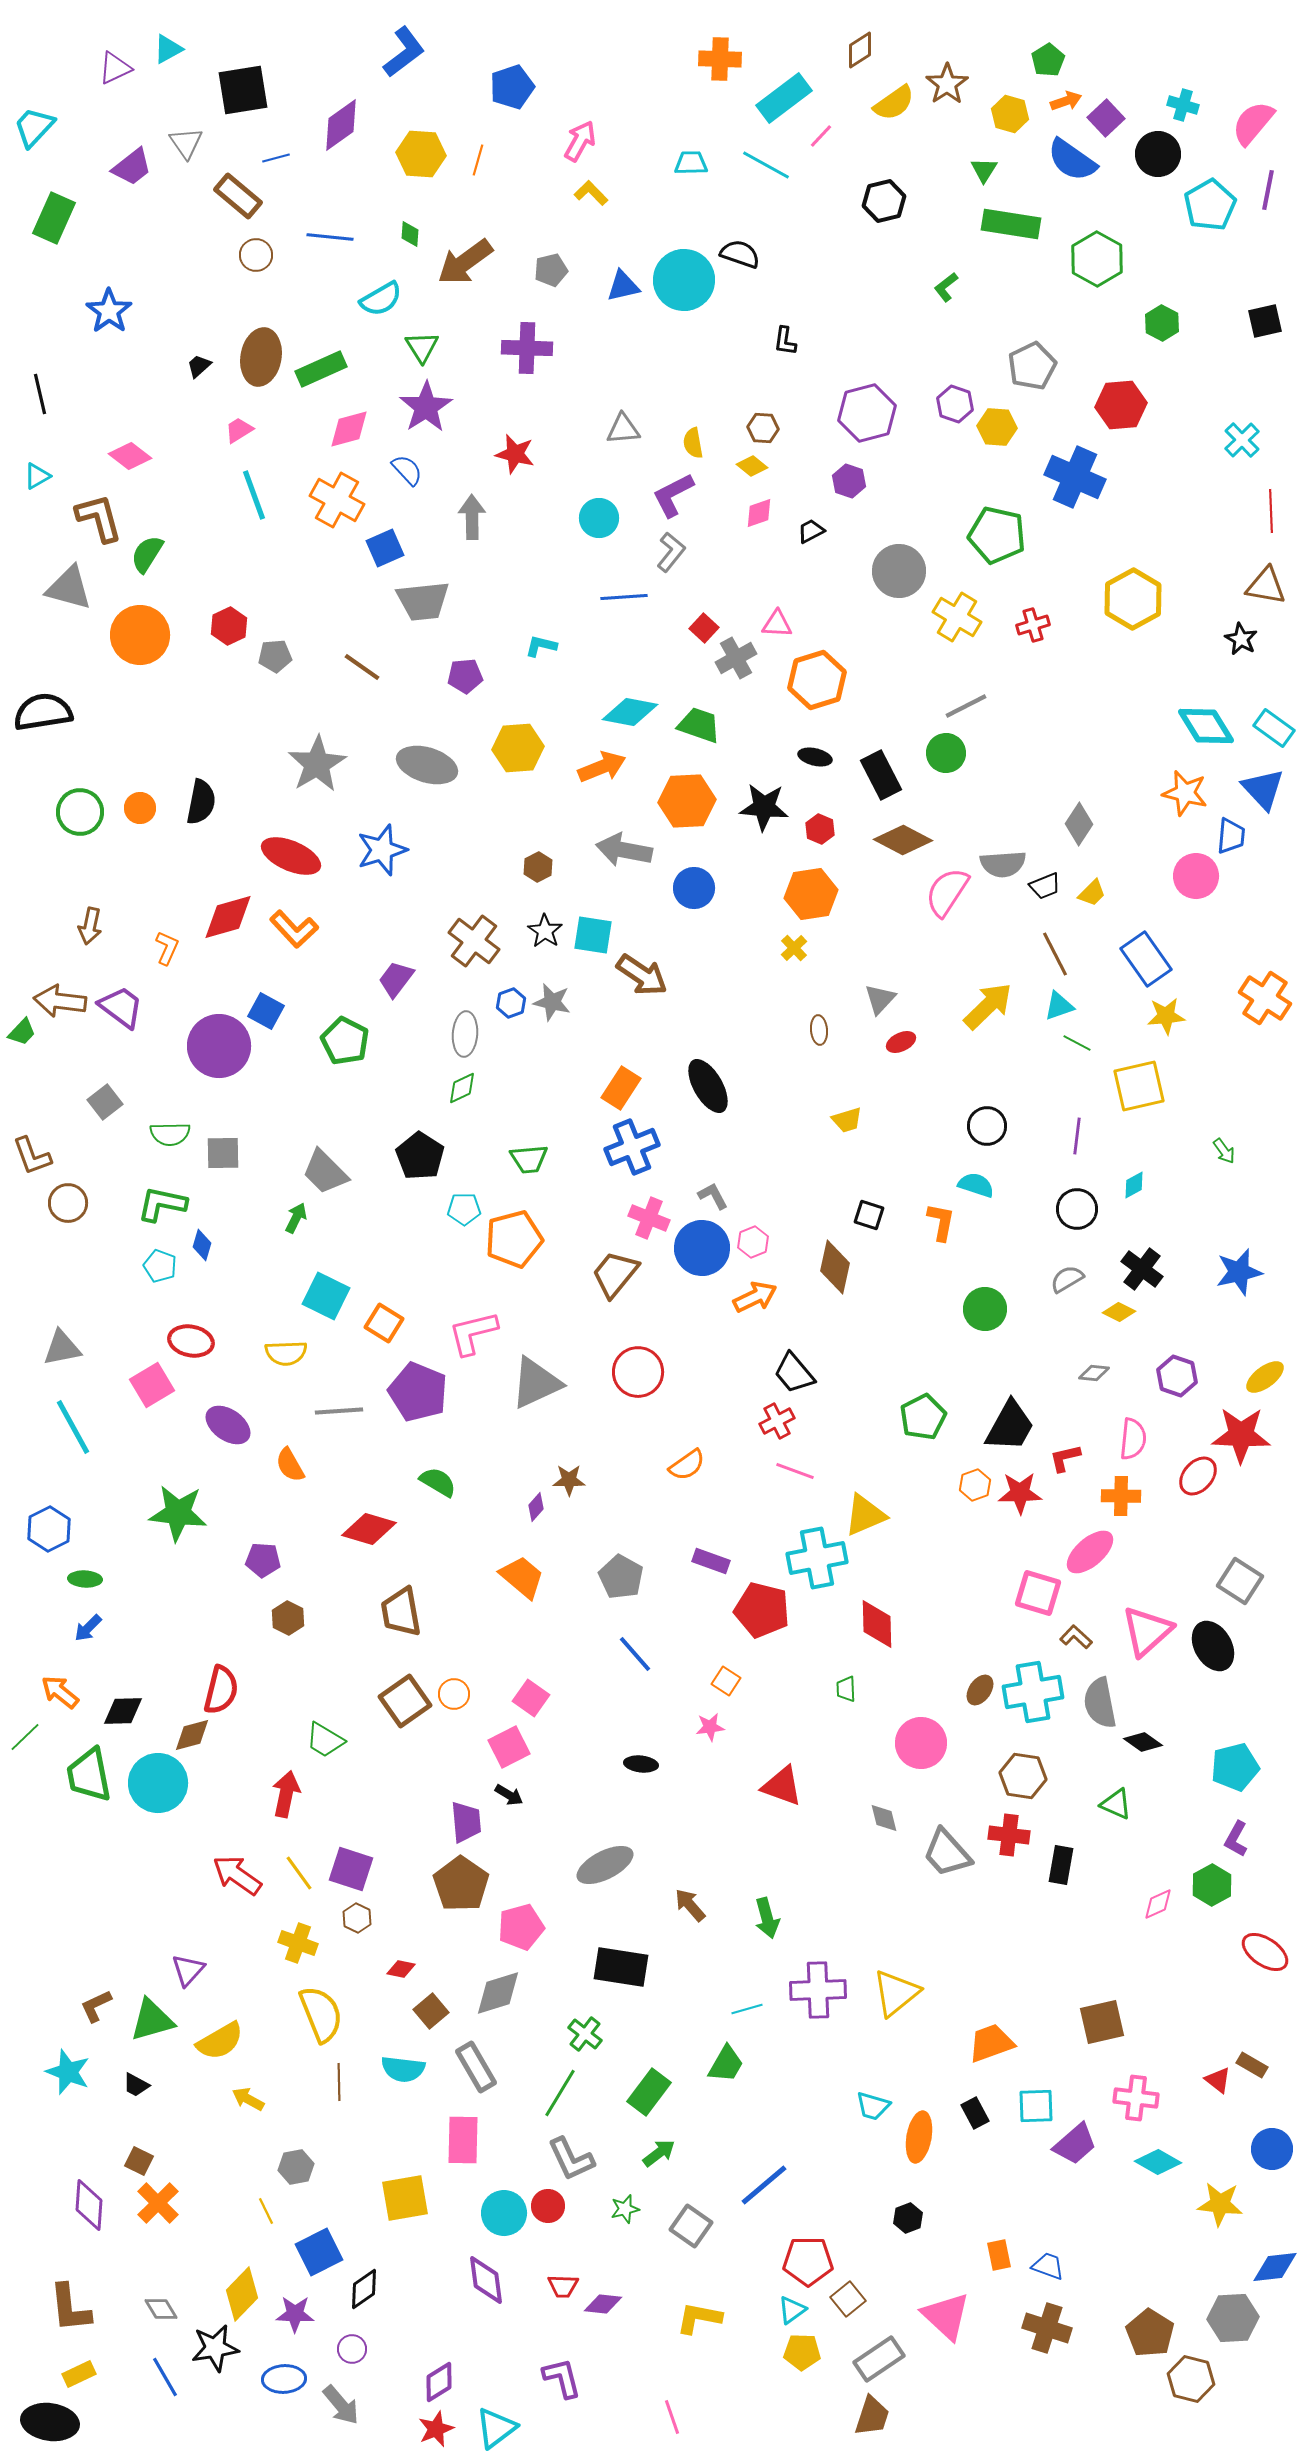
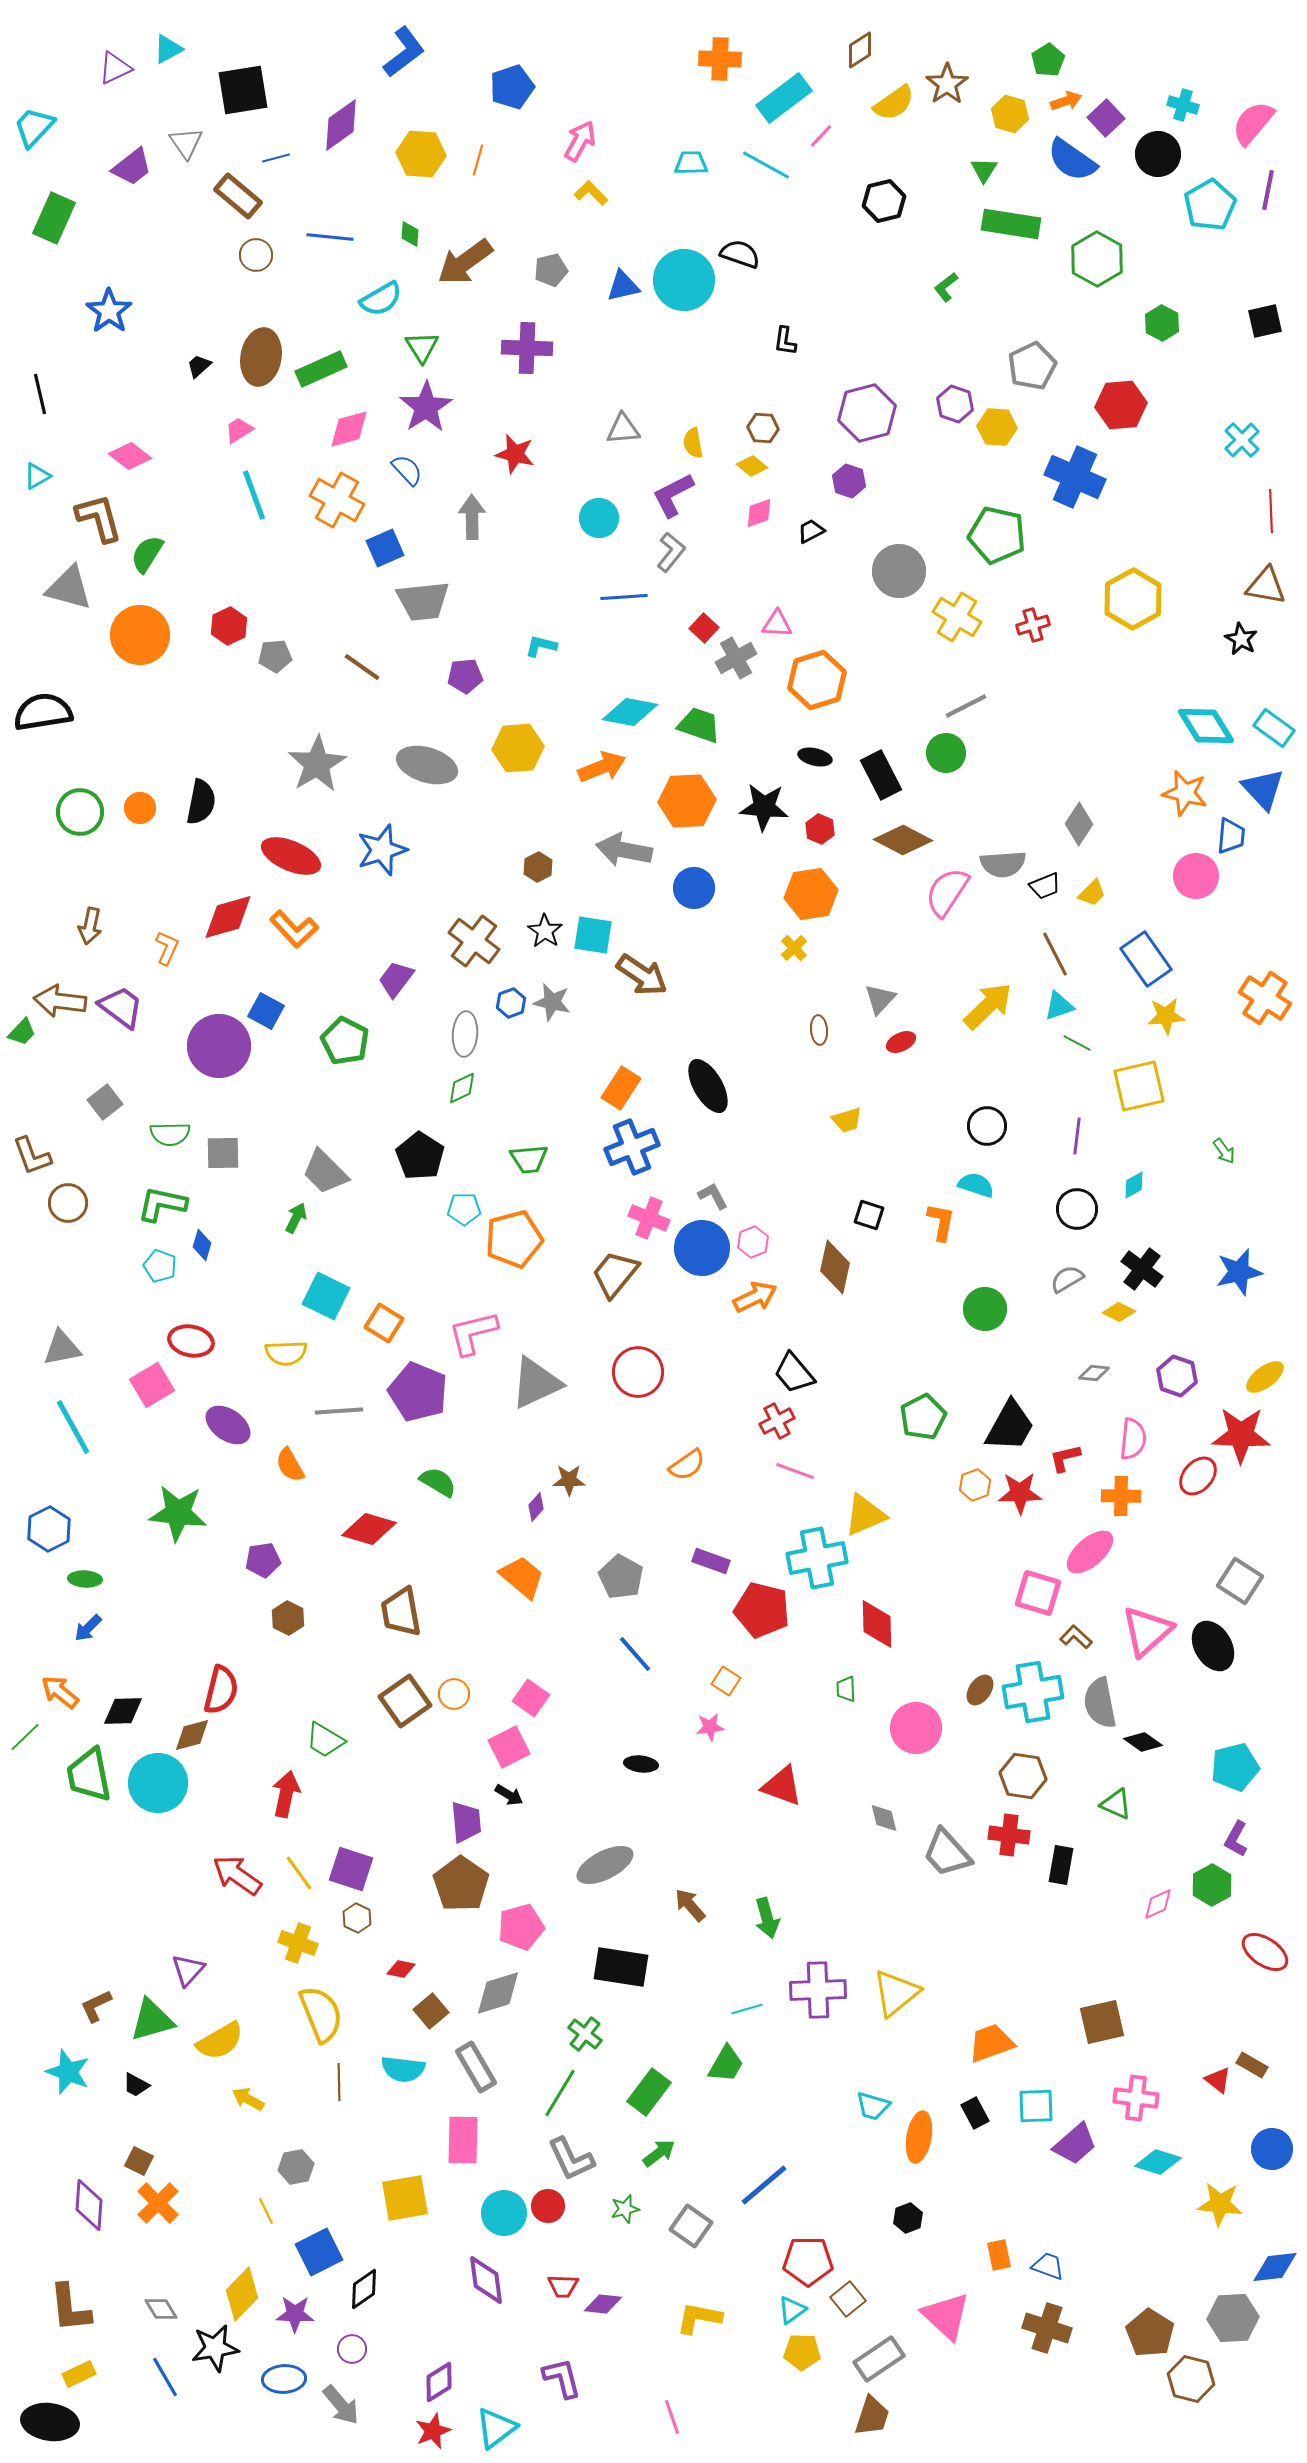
purple pentagon at (263, 1560): rotated 12 degrees counterclockwise
pink circle at (921, 1743): moved 5 px left, 15 px up
cyan diamond at (1158, 2162): rotated 12 degrees counterclockwise
red star at (436, 2429): moved 3 px left, 2 px down
